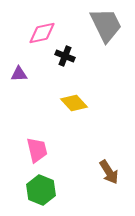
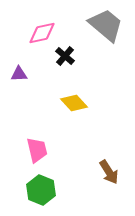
gray trapezoid: rotated 24 degrees counterclockwise
black cross: rotated 18 degrees clockwise
